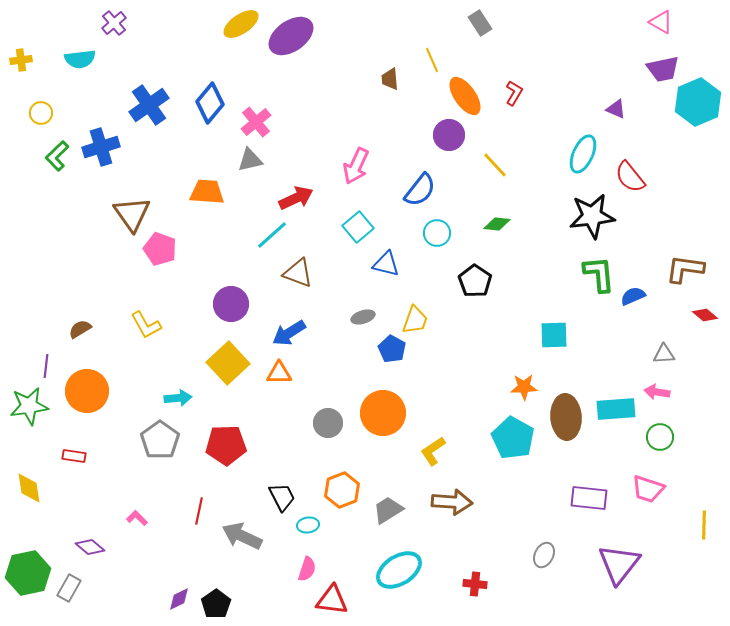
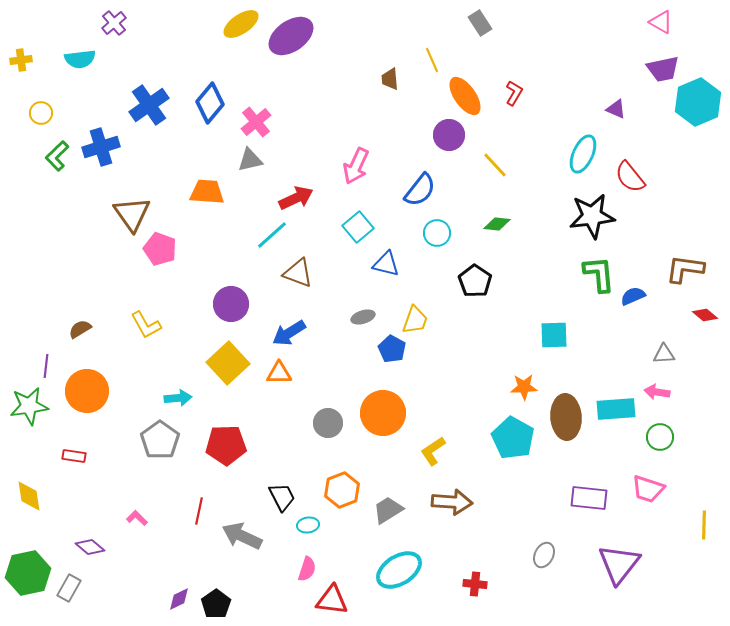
yellow diamond at (29, 488): moved 8 px down
